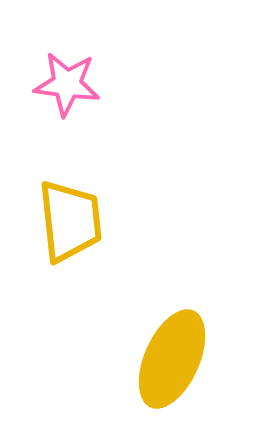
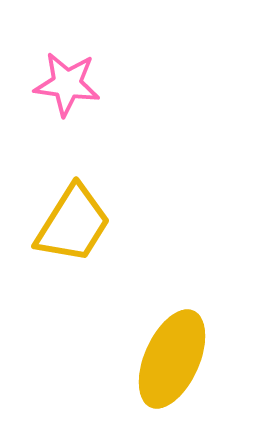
yellow trapezoid: moved 3 px right, 3 px down; rotated 38 degrees clockwise
